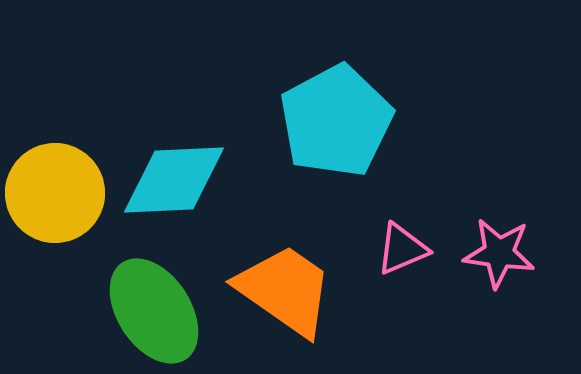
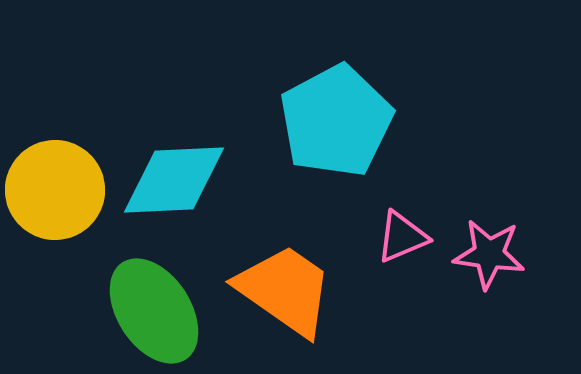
yellow circle: moved 3 px up
pink triangle: moved 12 px up
pink star: moved 10 px left, 1 px down
